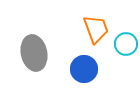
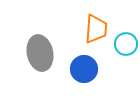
orange trapezoid: rotated 24 degrees clockwise
gray ellipse: moved 6 px right
